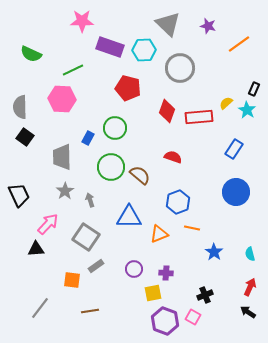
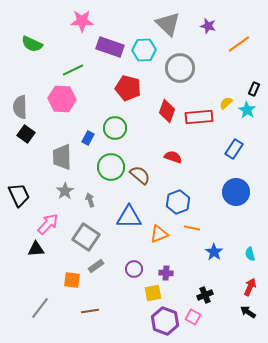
green semicircle at (31, 54): moved 1 px right, 10 px up
black square at (25, 137): moved 1 px right, 3 px up
